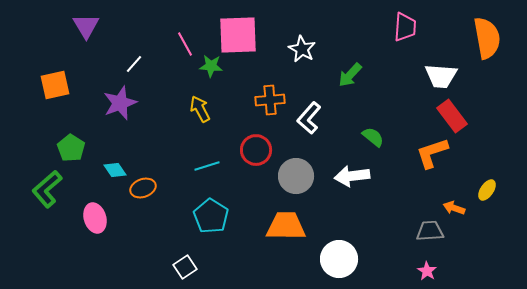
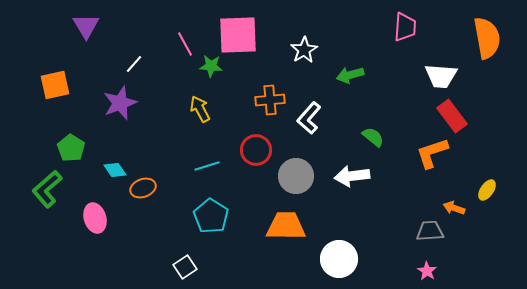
white star: moved 2 px right, 1 px down; rotated 12 degrees clockwise
green arrow: rotated 32 degrees clockwise
